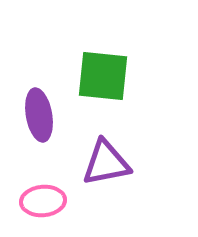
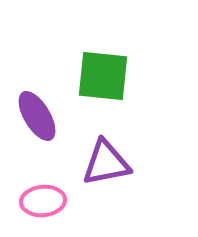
purple ellipse: moved 2 px left, 1 px down; rotated 21 degrees counterclockwise
